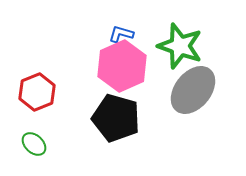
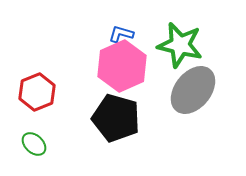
green star: moved 1 px up; rotated 6 degrees counterclockwise
